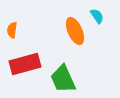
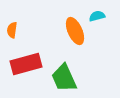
cyan semicircle: rotated 70 degrees counterclockwise
red rectangle: moved 1 px right
green trapezoid: moved 1 px right, 1 px up
